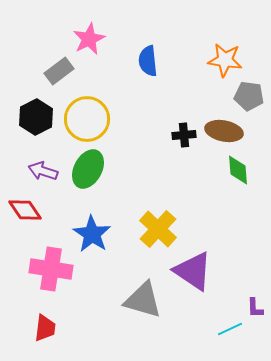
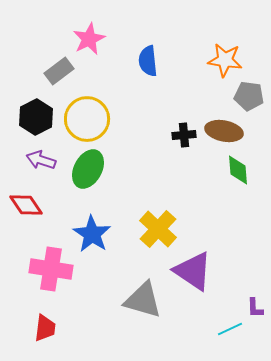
purple arrow: moved 2 px left, 11 px up
red diamond: moved 1 px right, 5 px up
